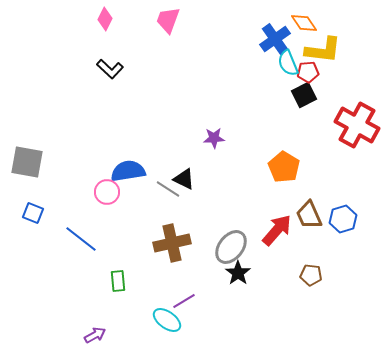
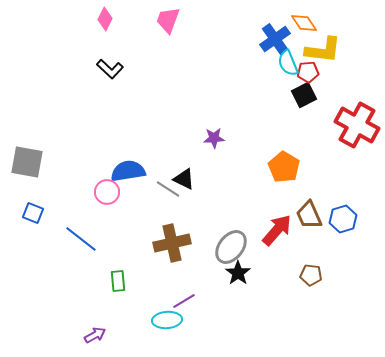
cyan ellipse: rotated 40 degrees counterclockwise
